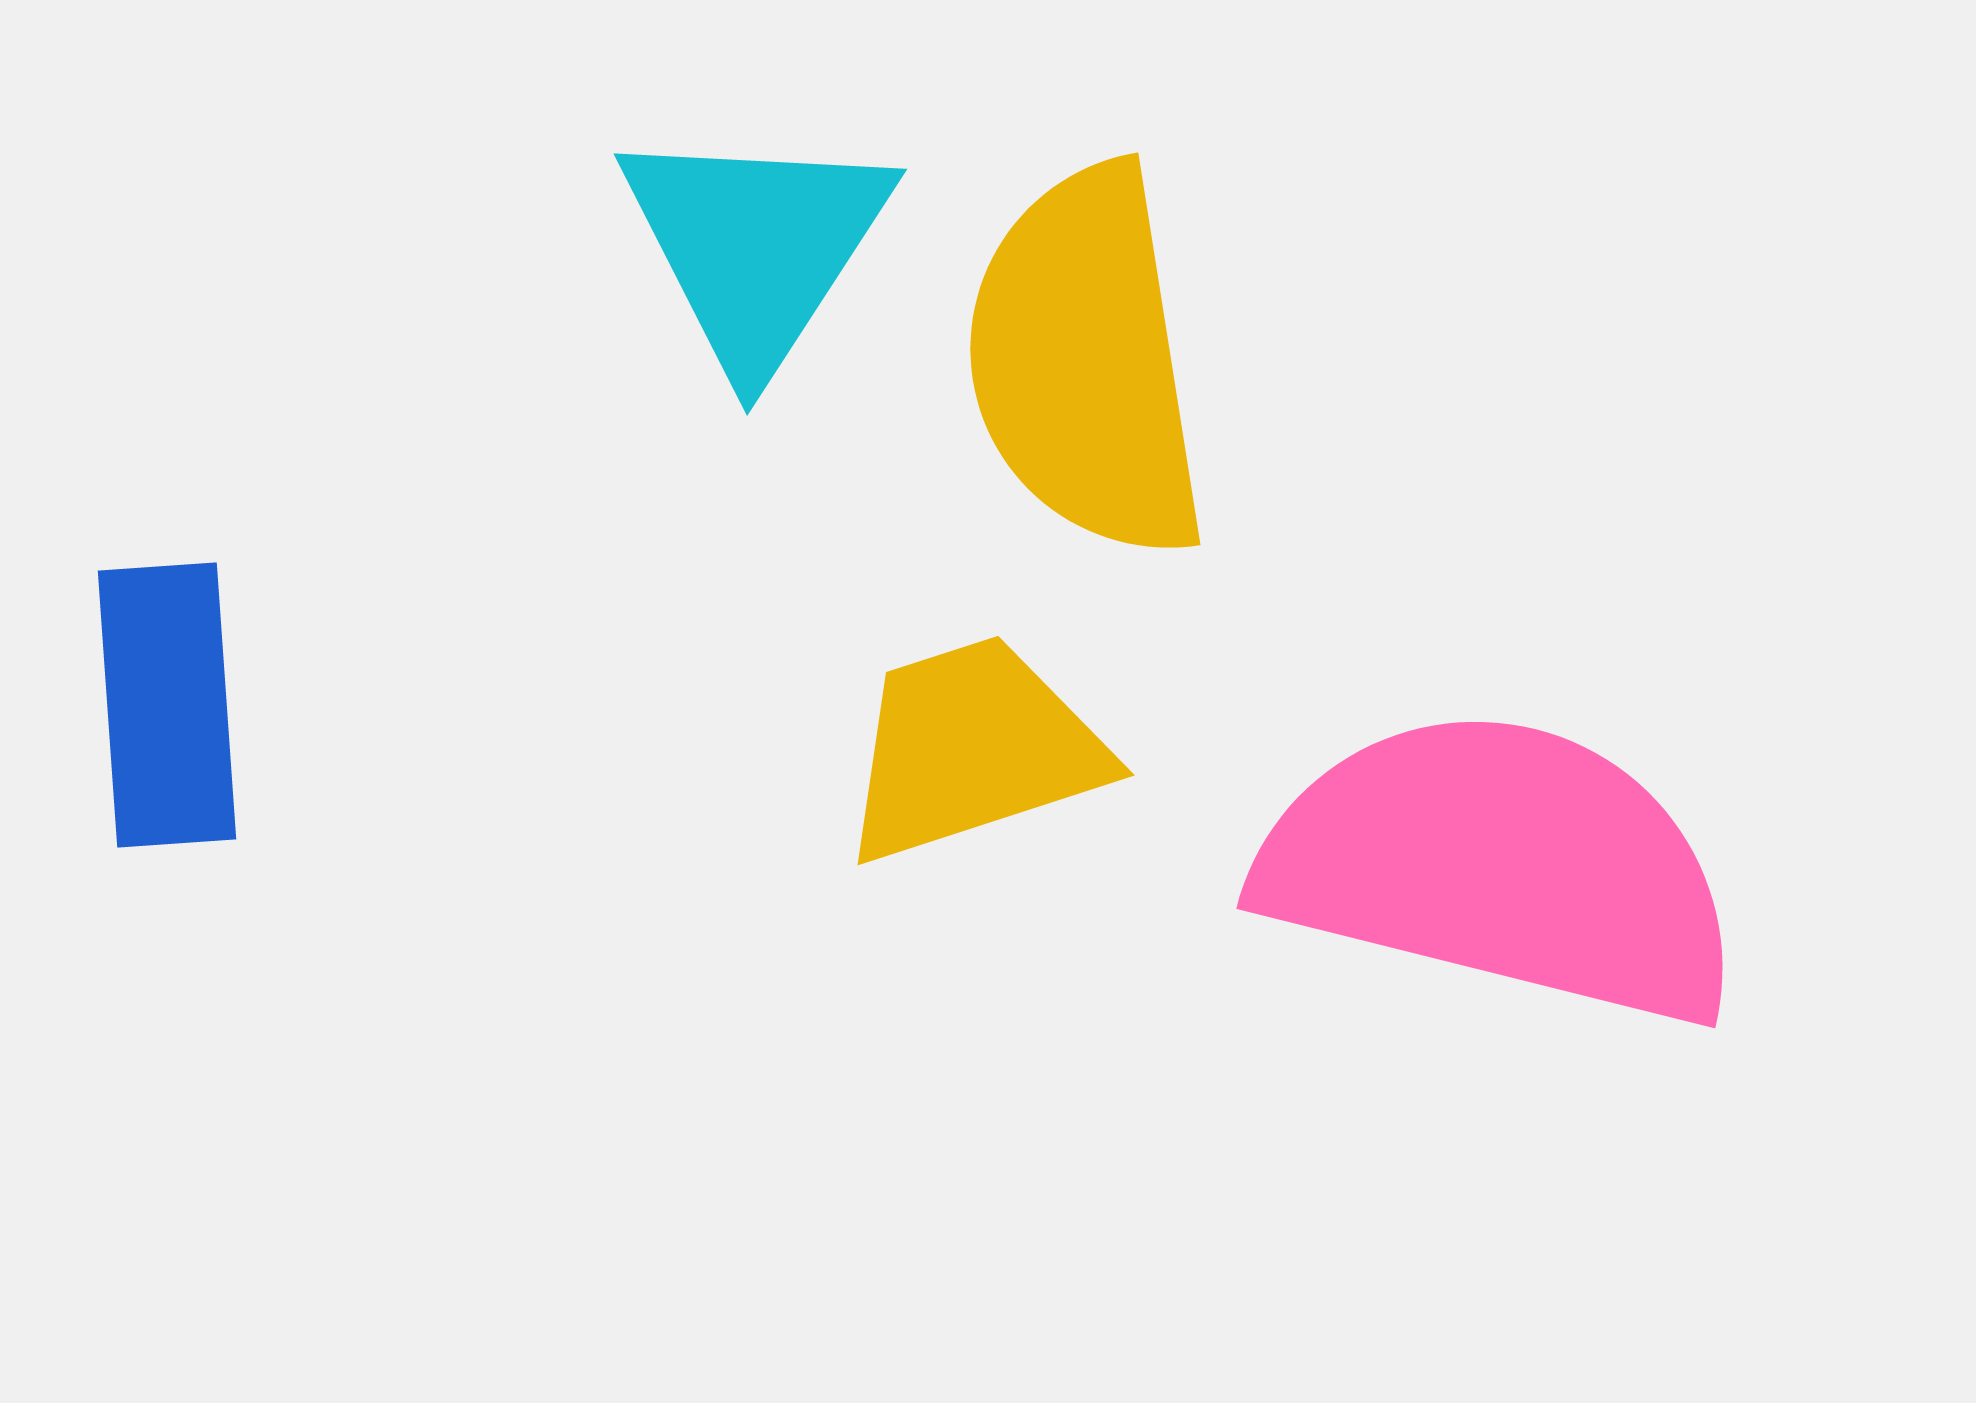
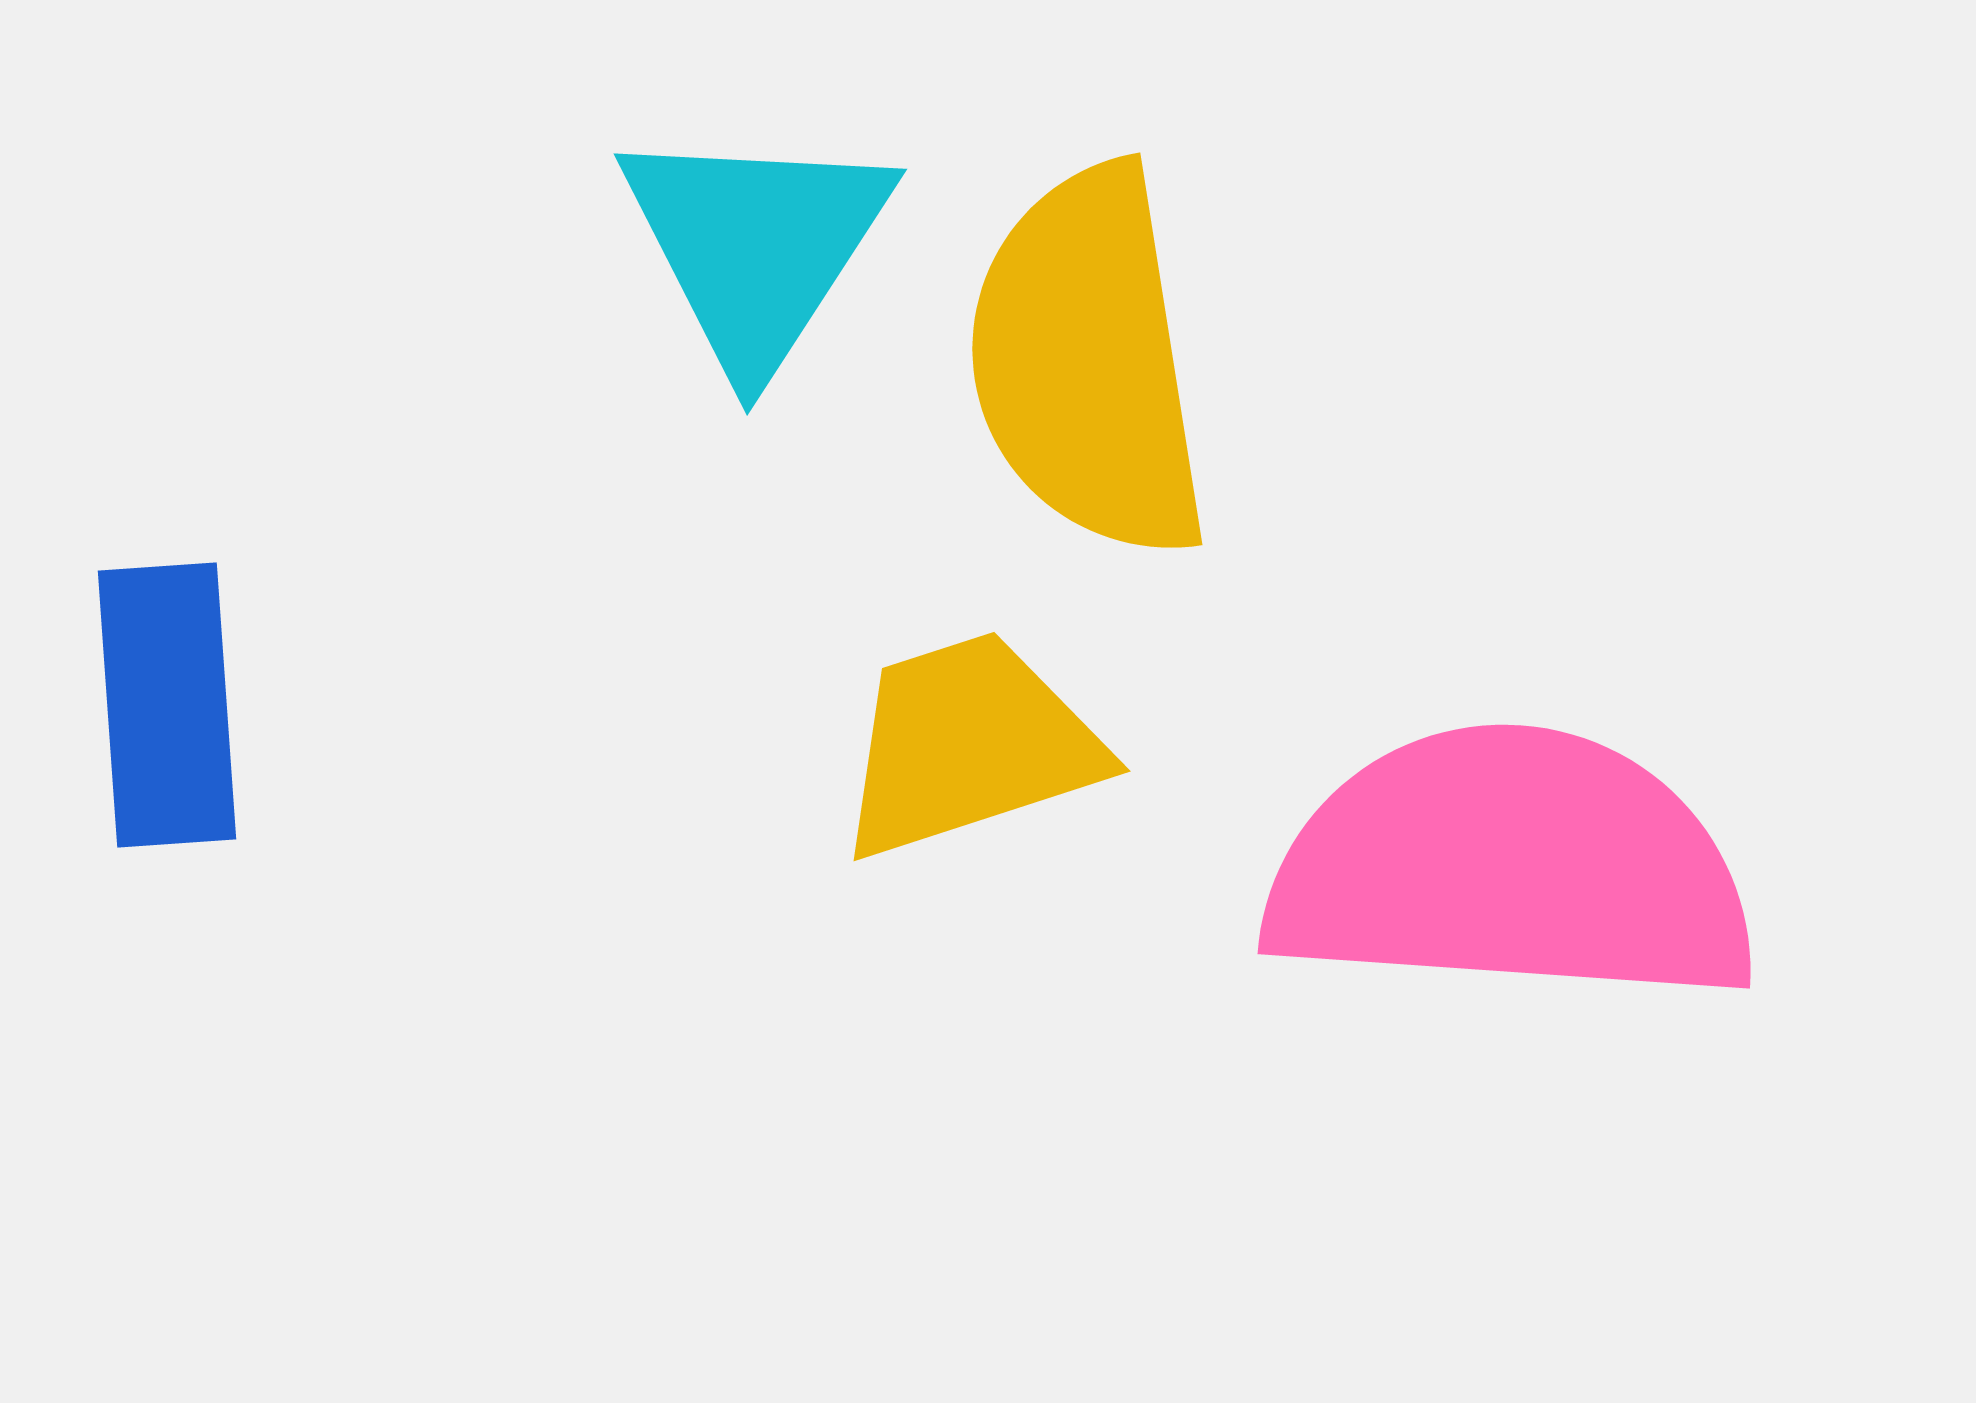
yellow semicircle: moved 2 px right
yellow trapezoid: moved 4 px left, 4 px up
pink semicircle: moved 10 px right; rotated 10 degrees counterclockwise
